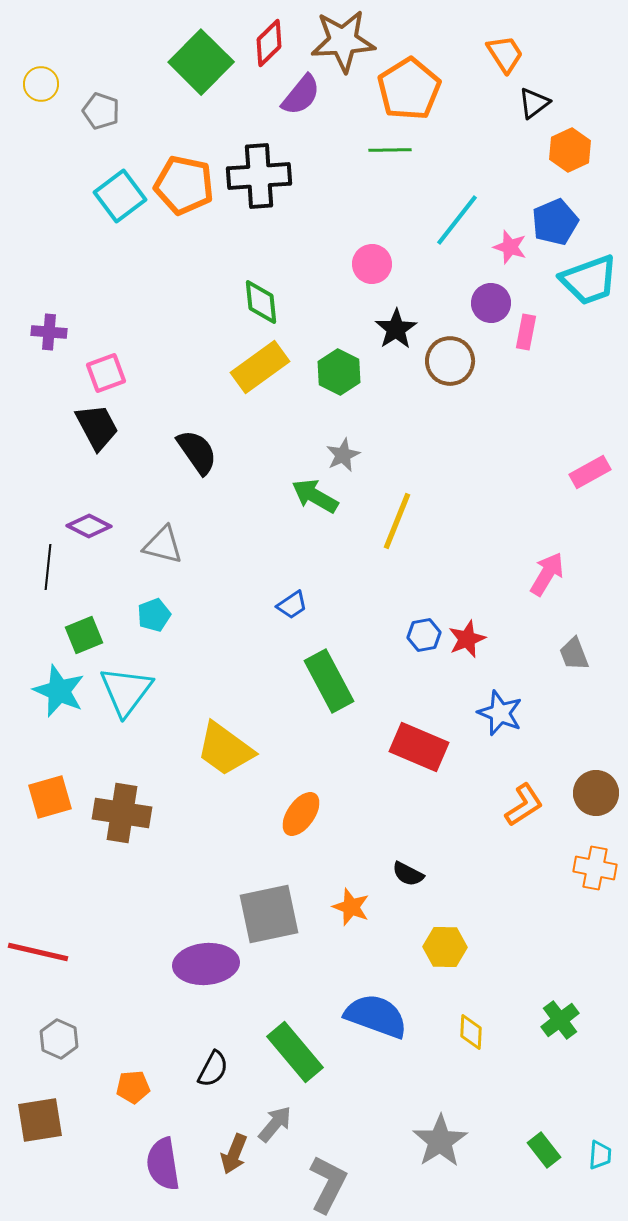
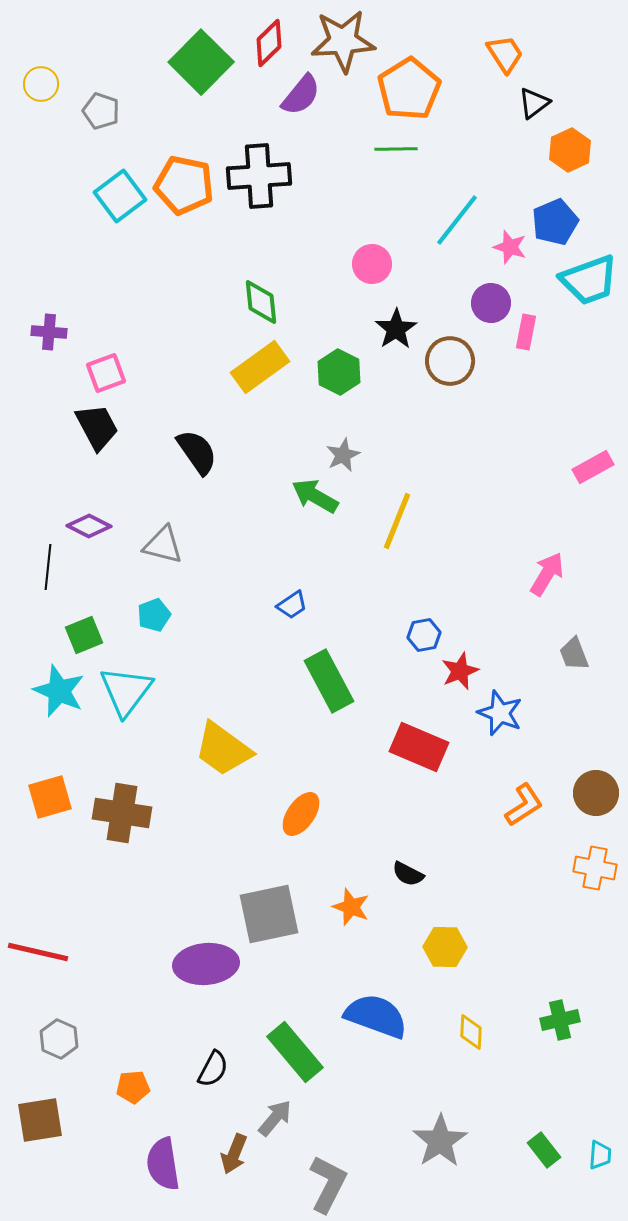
green line at (390, 150): moved 6 px right, 1 px up
pink rectangle at (590, 472): moved 3 px right, 5 px up
red star at (467, 639): moved 7 px left, 32 px down
yellow trapezoid at (225, 749): moved 2 px left
green cross at (560, 1020): rotated 24 degrees clockwise
gray arrow at (275, 1124): moved 6 px up
